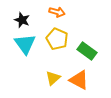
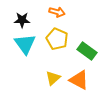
black star: rotated 21 degrees counterclockwise
